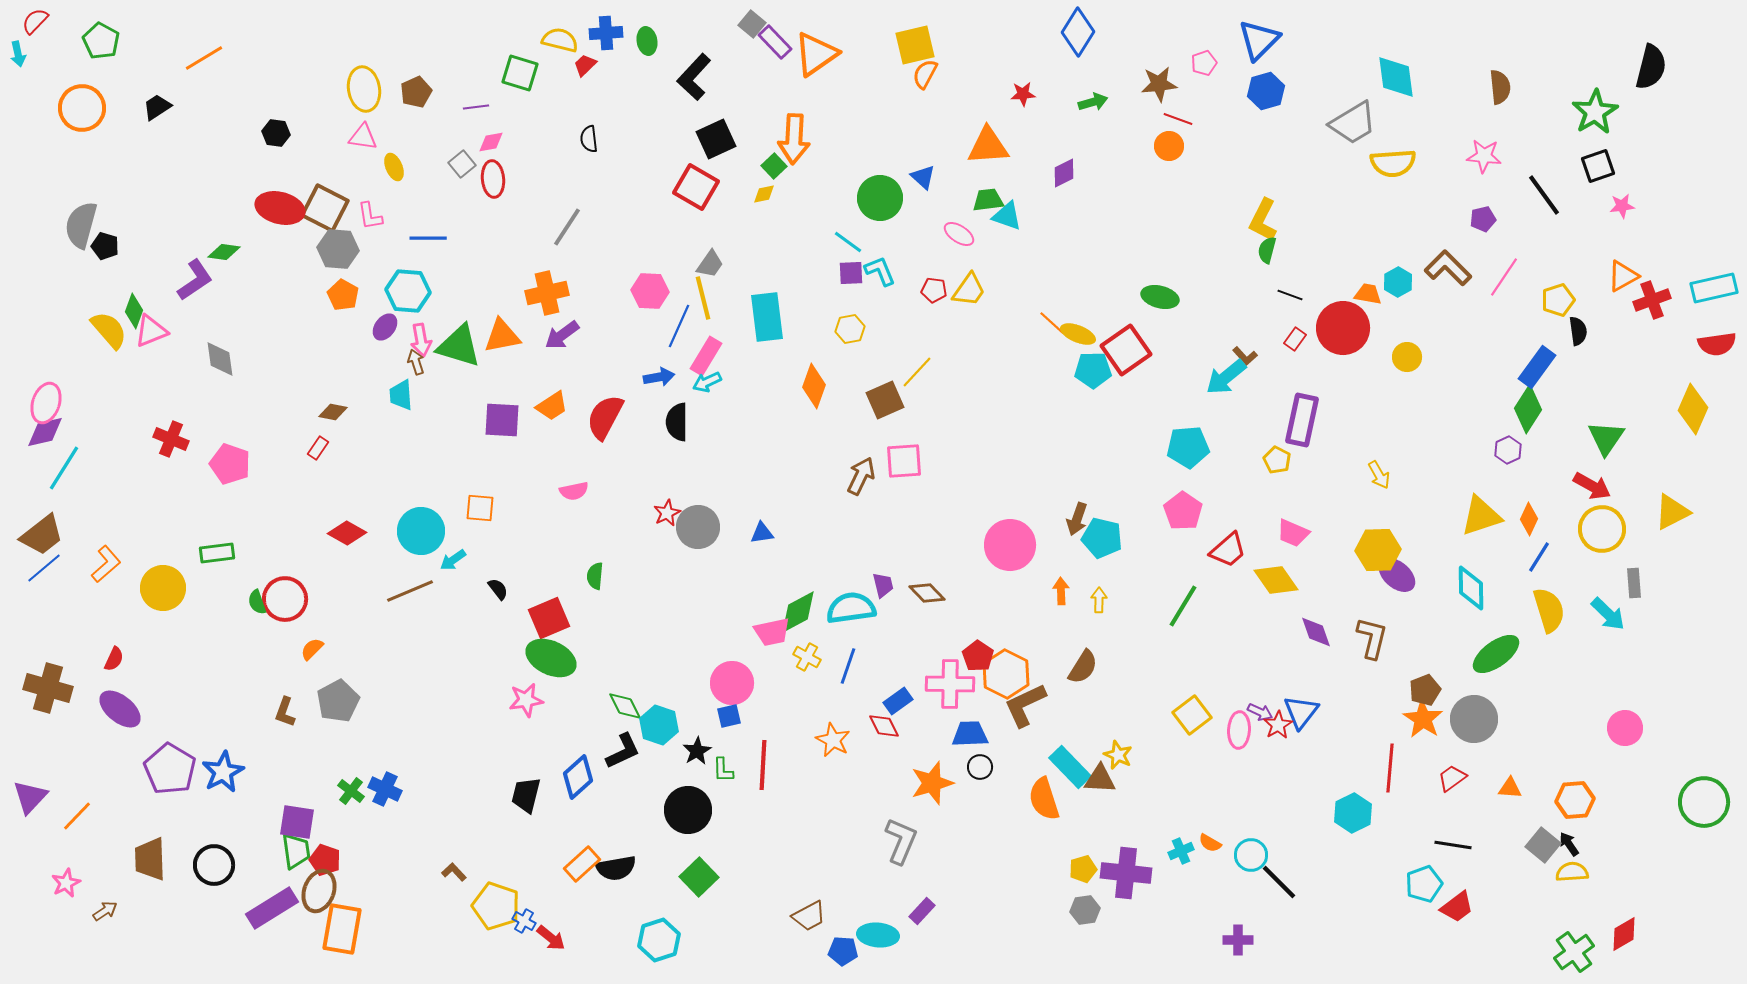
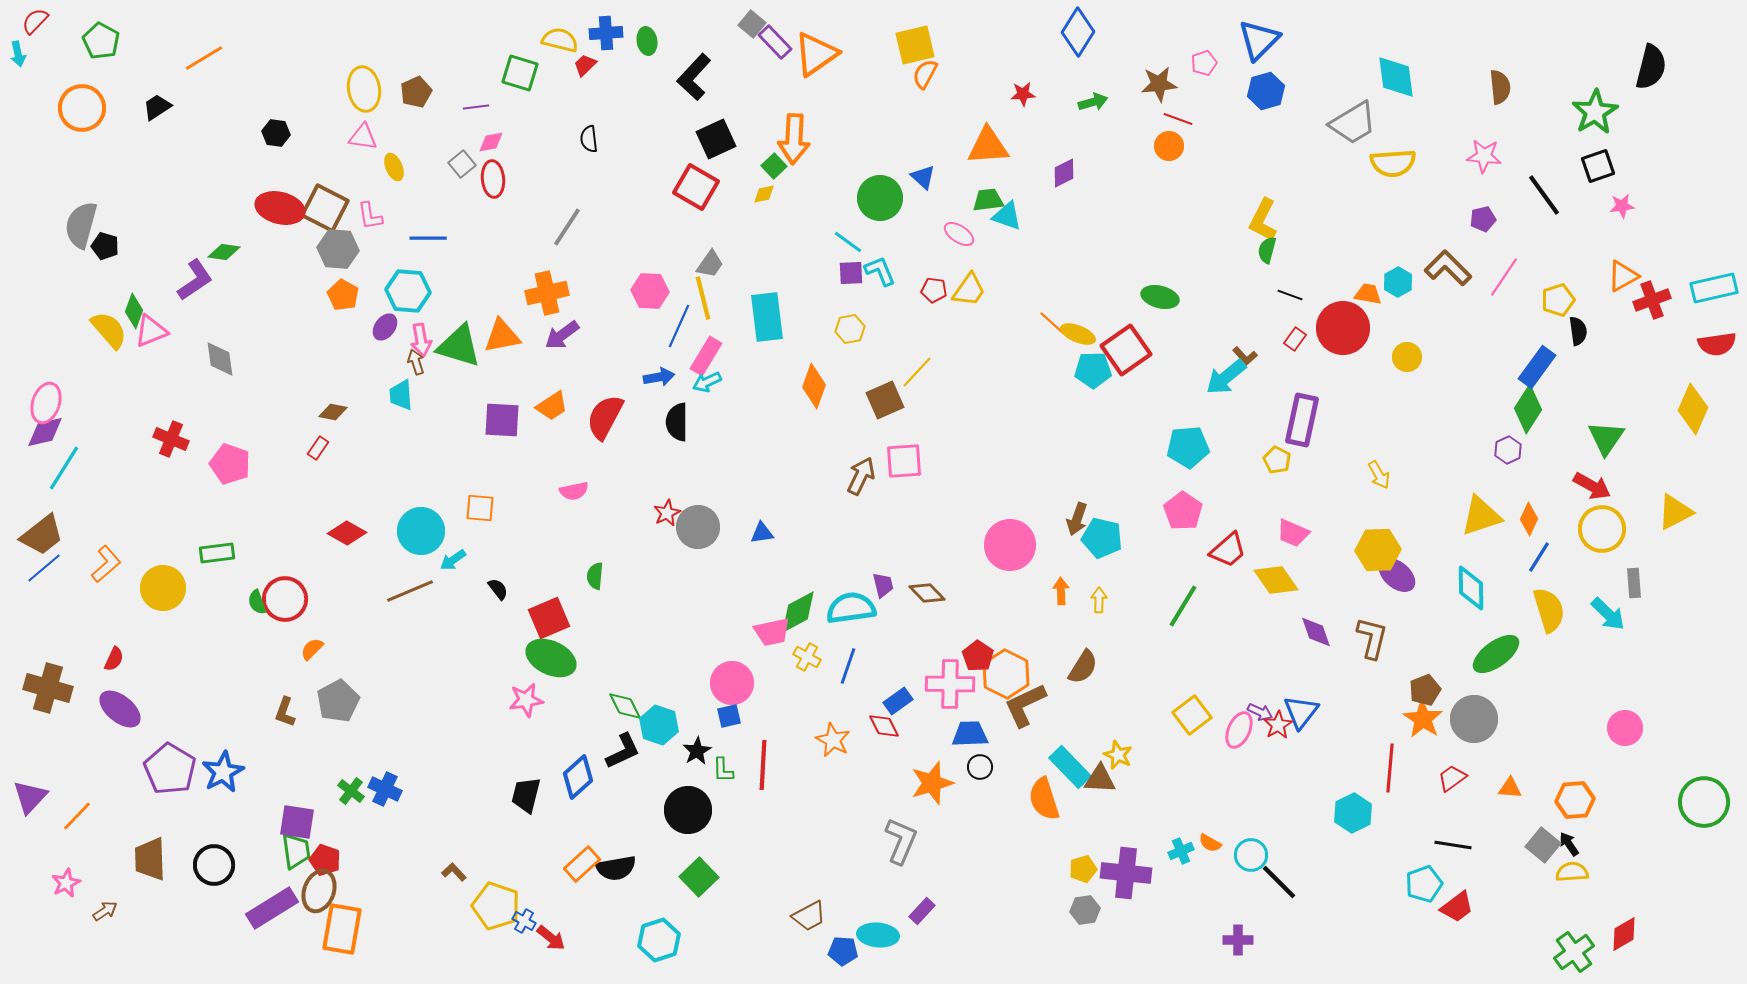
yellow triangle at (1672, 512): moved 3 px right
pink ellipse at (1239, 730): rotated 21 degrees clockwise
